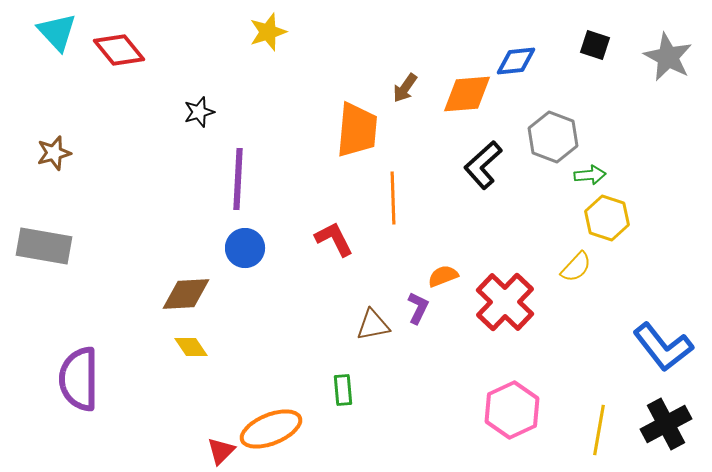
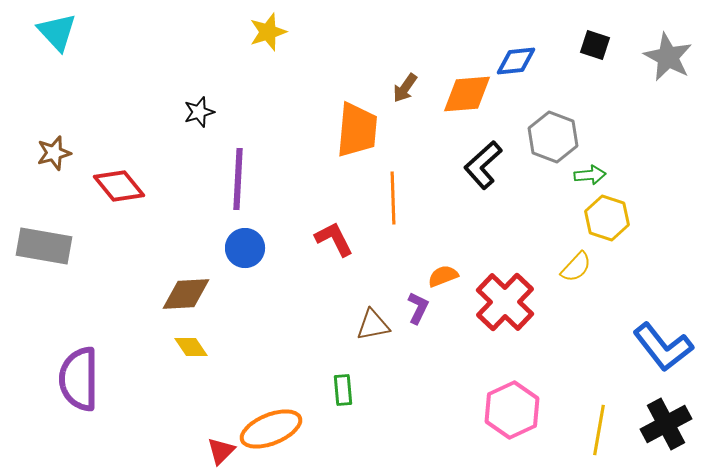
red diamond: moved 136 px down
